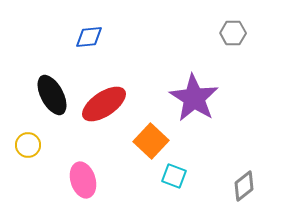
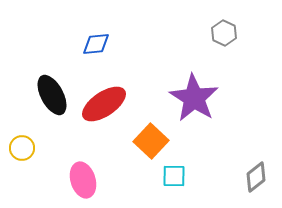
gray hexagon: moved 9 px left; rotated 25 degrees clockwise
blue diamond: moved 7 px right, 7 px down
yellow circle: moved 6 px left, 3 px down
cyan square: rotated 20 degrees counterclockwise
gray diamond: moved 12 px right, 9 px up
